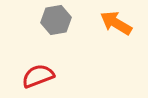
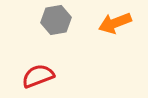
orange arrow: moved 1 px left; rotated 52 degrees counterclockwise
